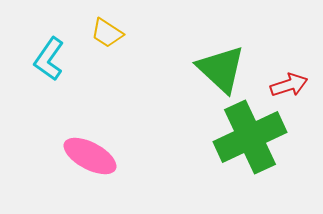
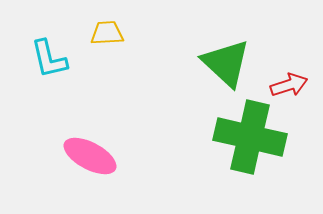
yellow trapezoid: rotated 144 degrees clockwise
cyan L-shape: rotated 48 degrees counterclockwise
green triangle: moved 5 px right, 6 px up
green cross: rotated 38 degrees clockwise
